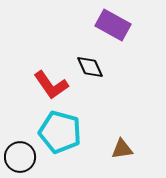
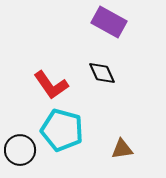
purple rectangle: moved 4 px left, 3 px up
black diamond: moved 12 px right, 6 px down
cyan pentagon: moved 2 px right, 2 px up
black circle: moved 7 px up
